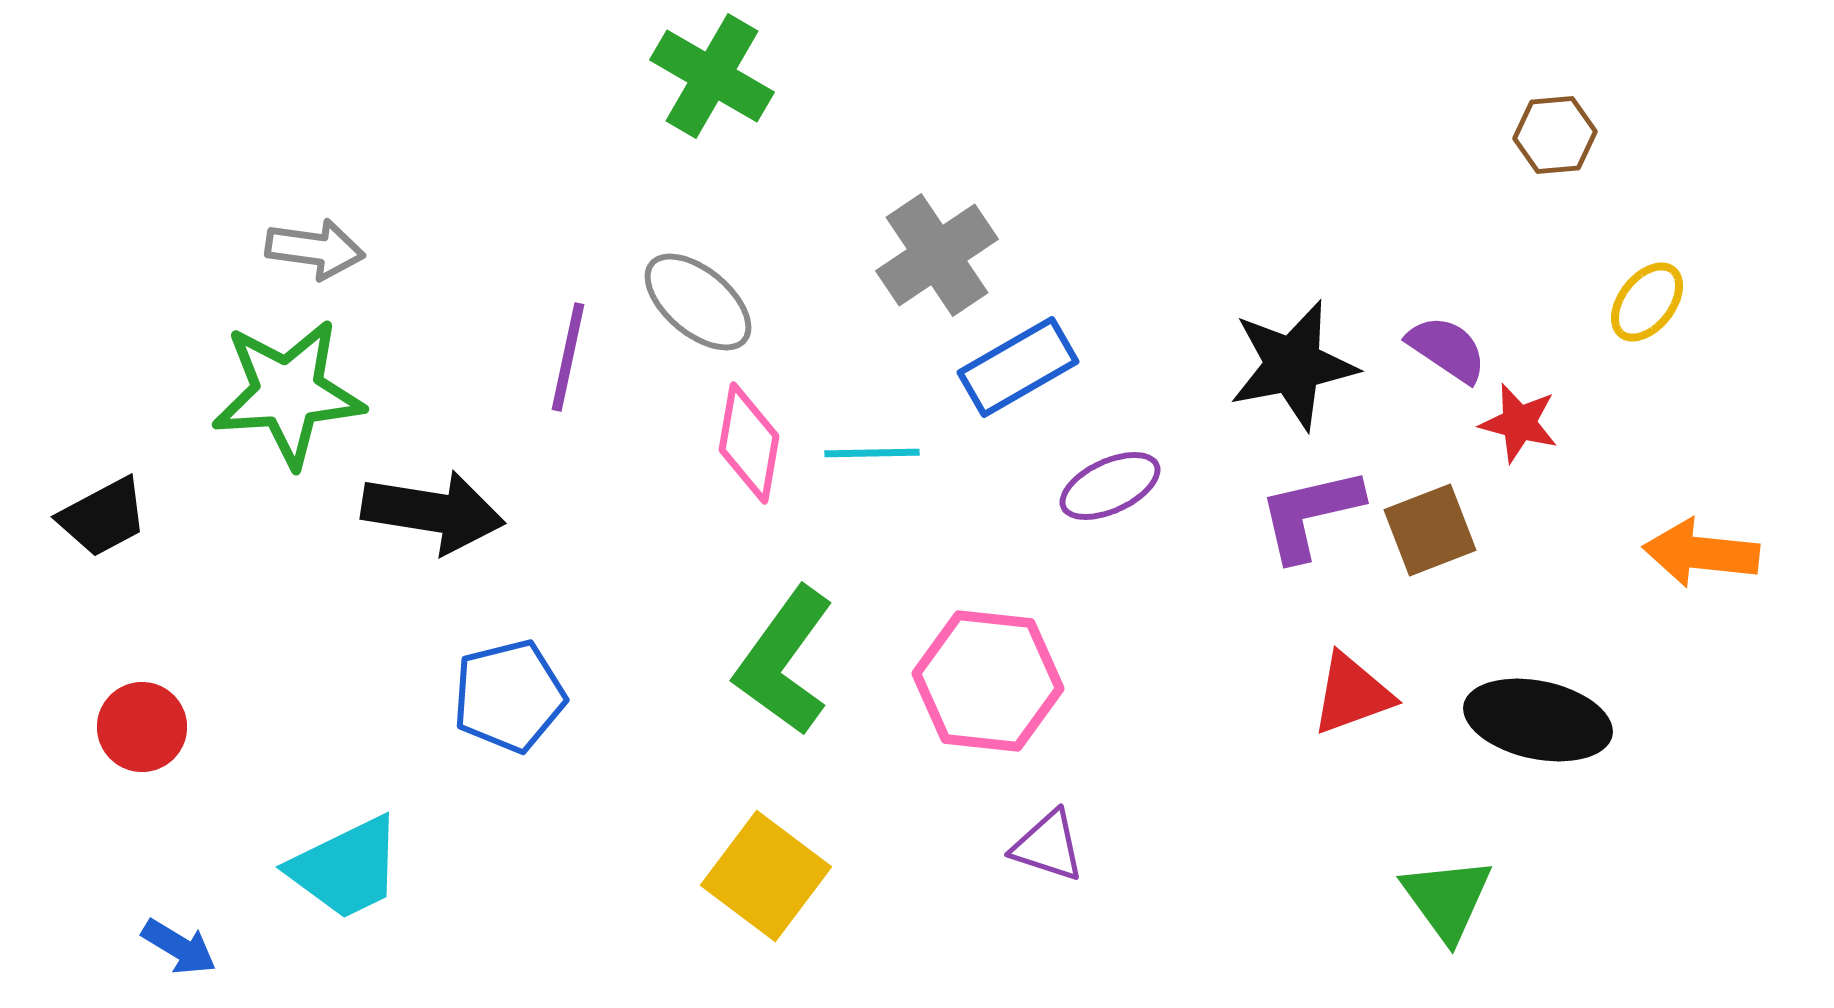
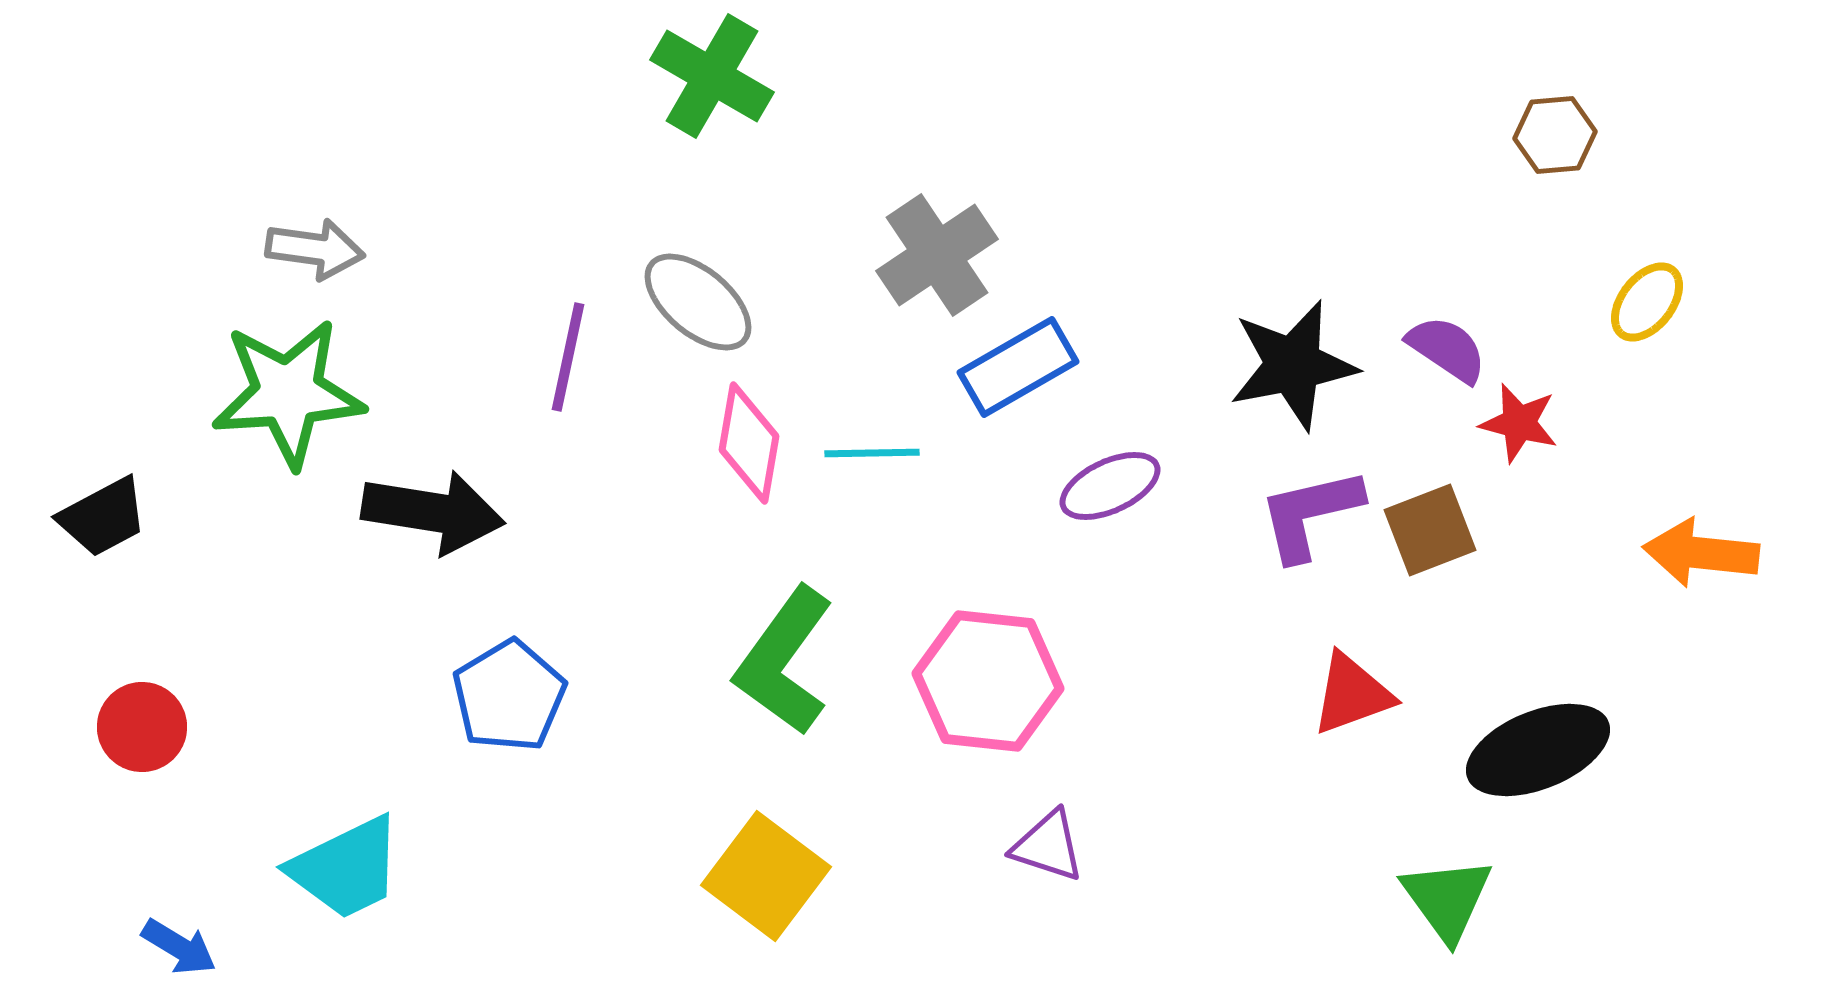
blue pentagon: rotated 17 degrees counterclockwise
black ellipse: moved 30 px down; rotated 34 degrees counterclockwise
